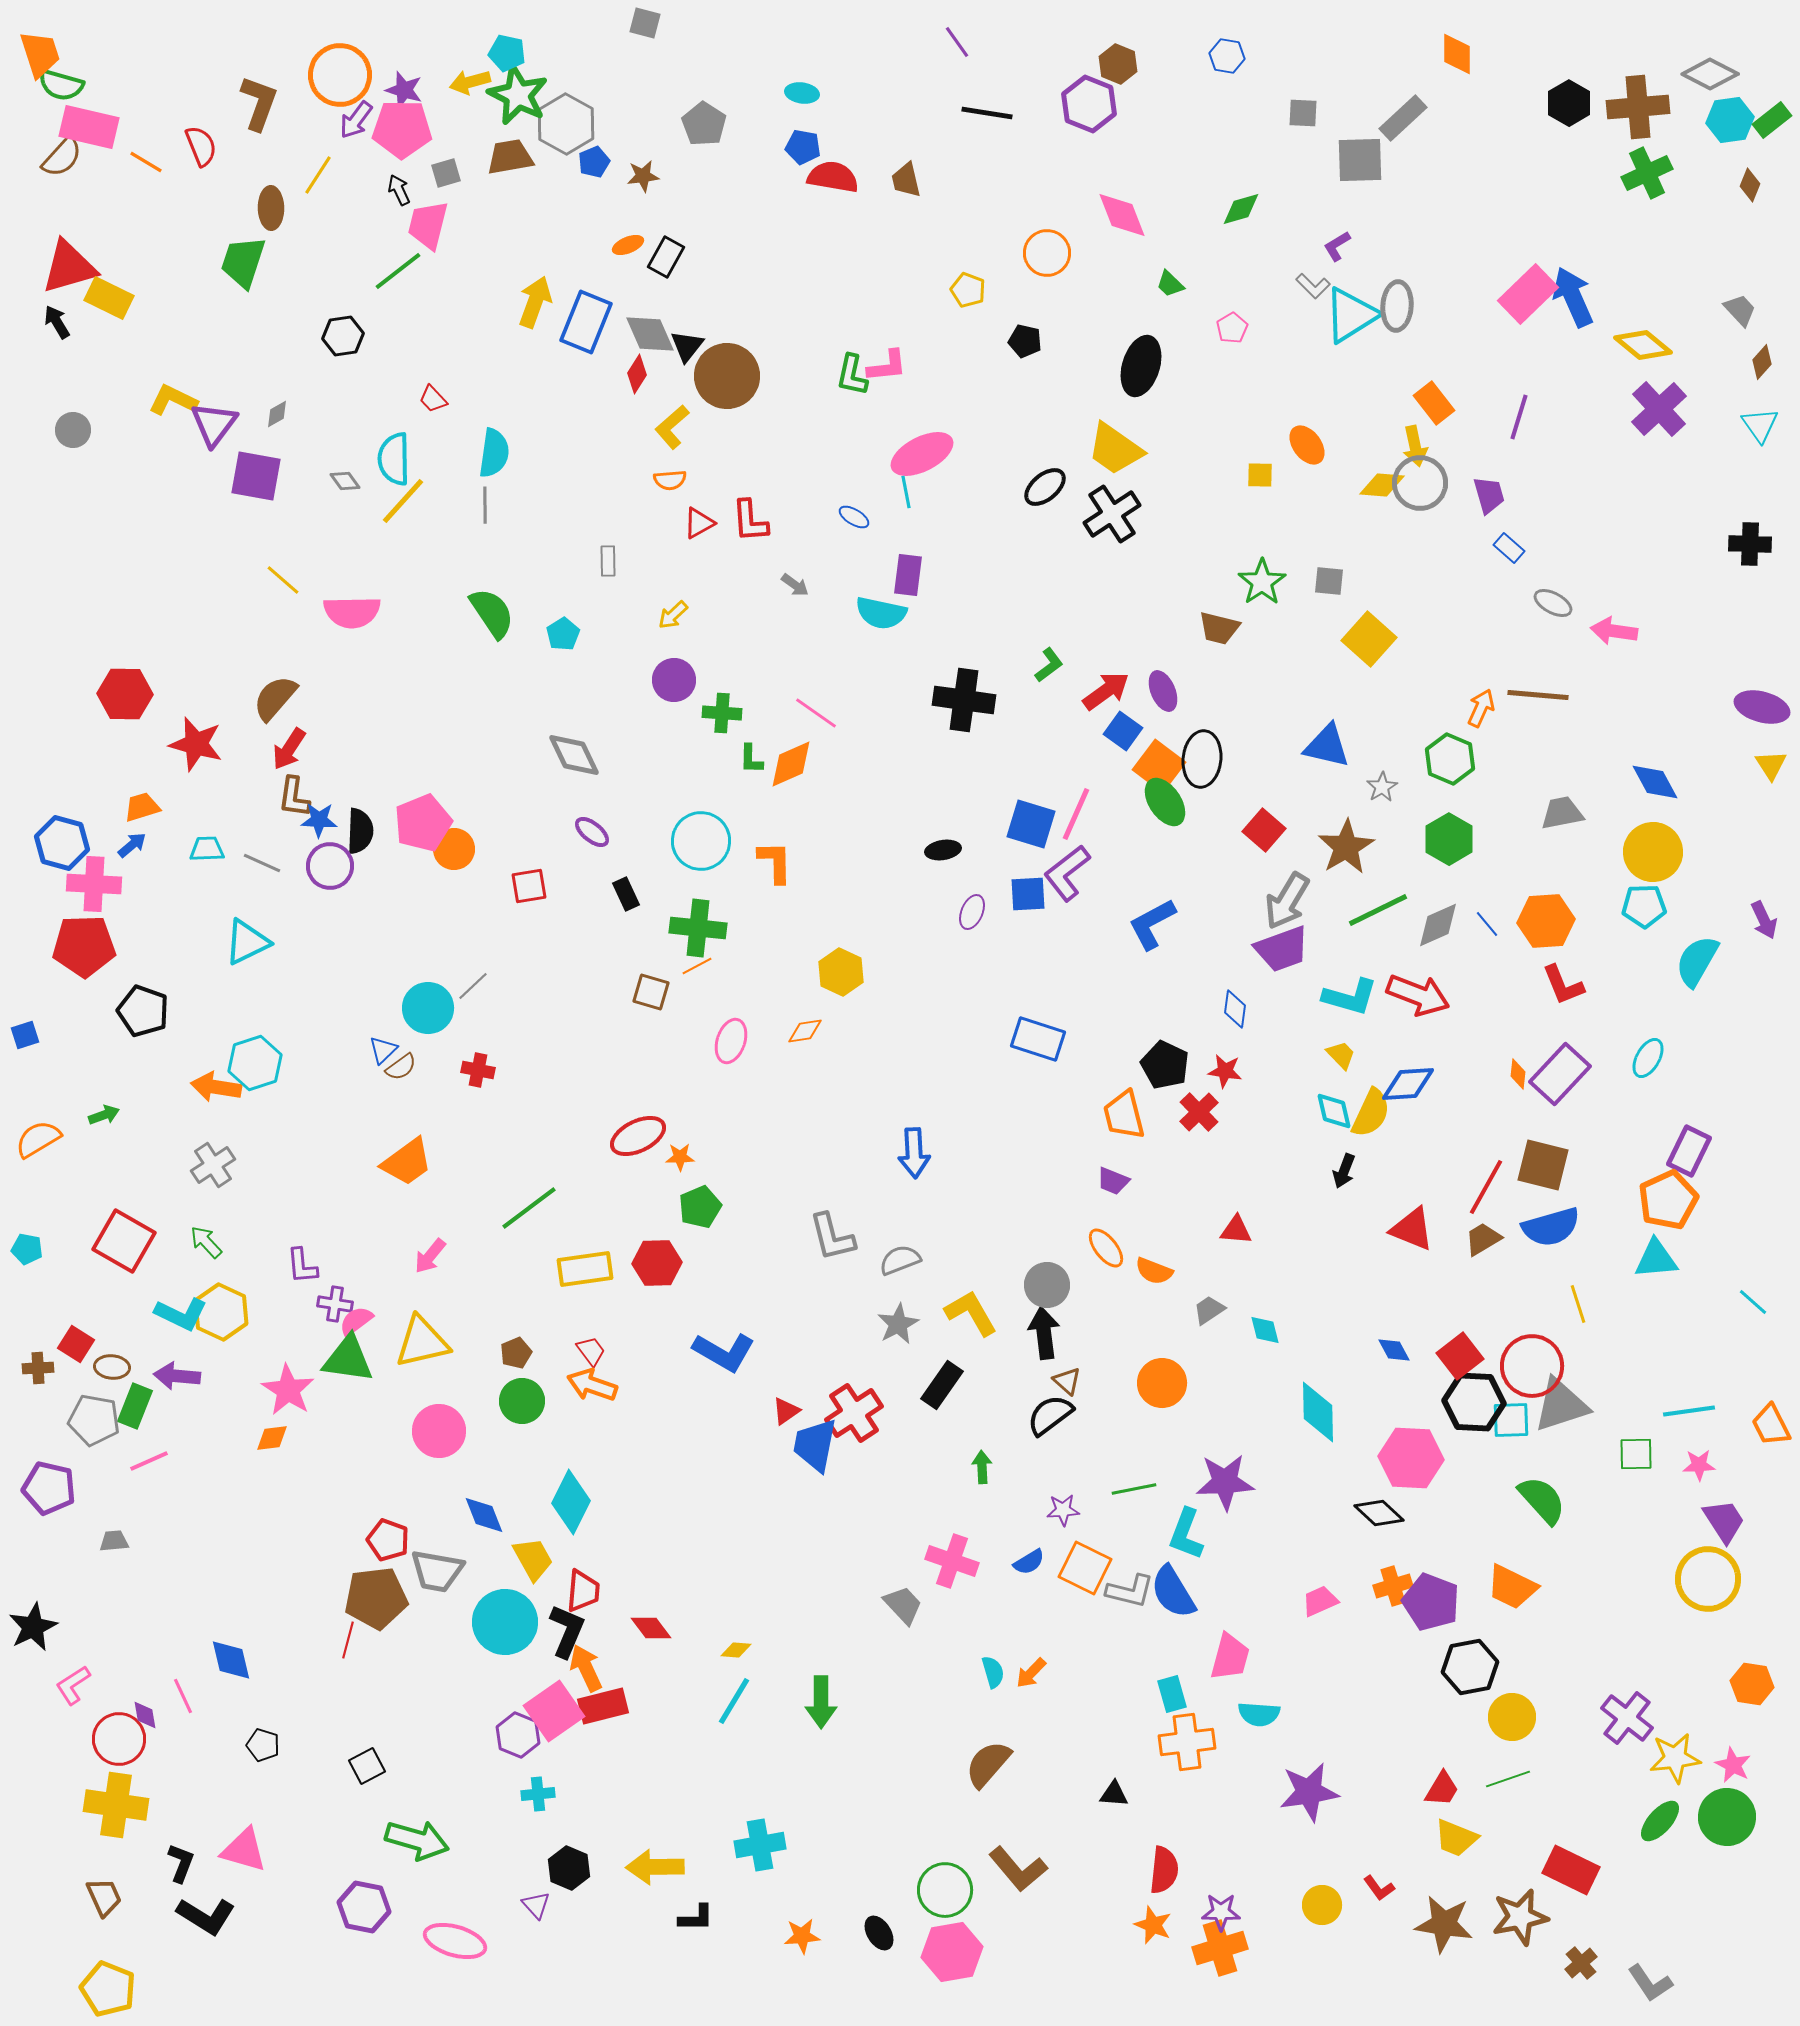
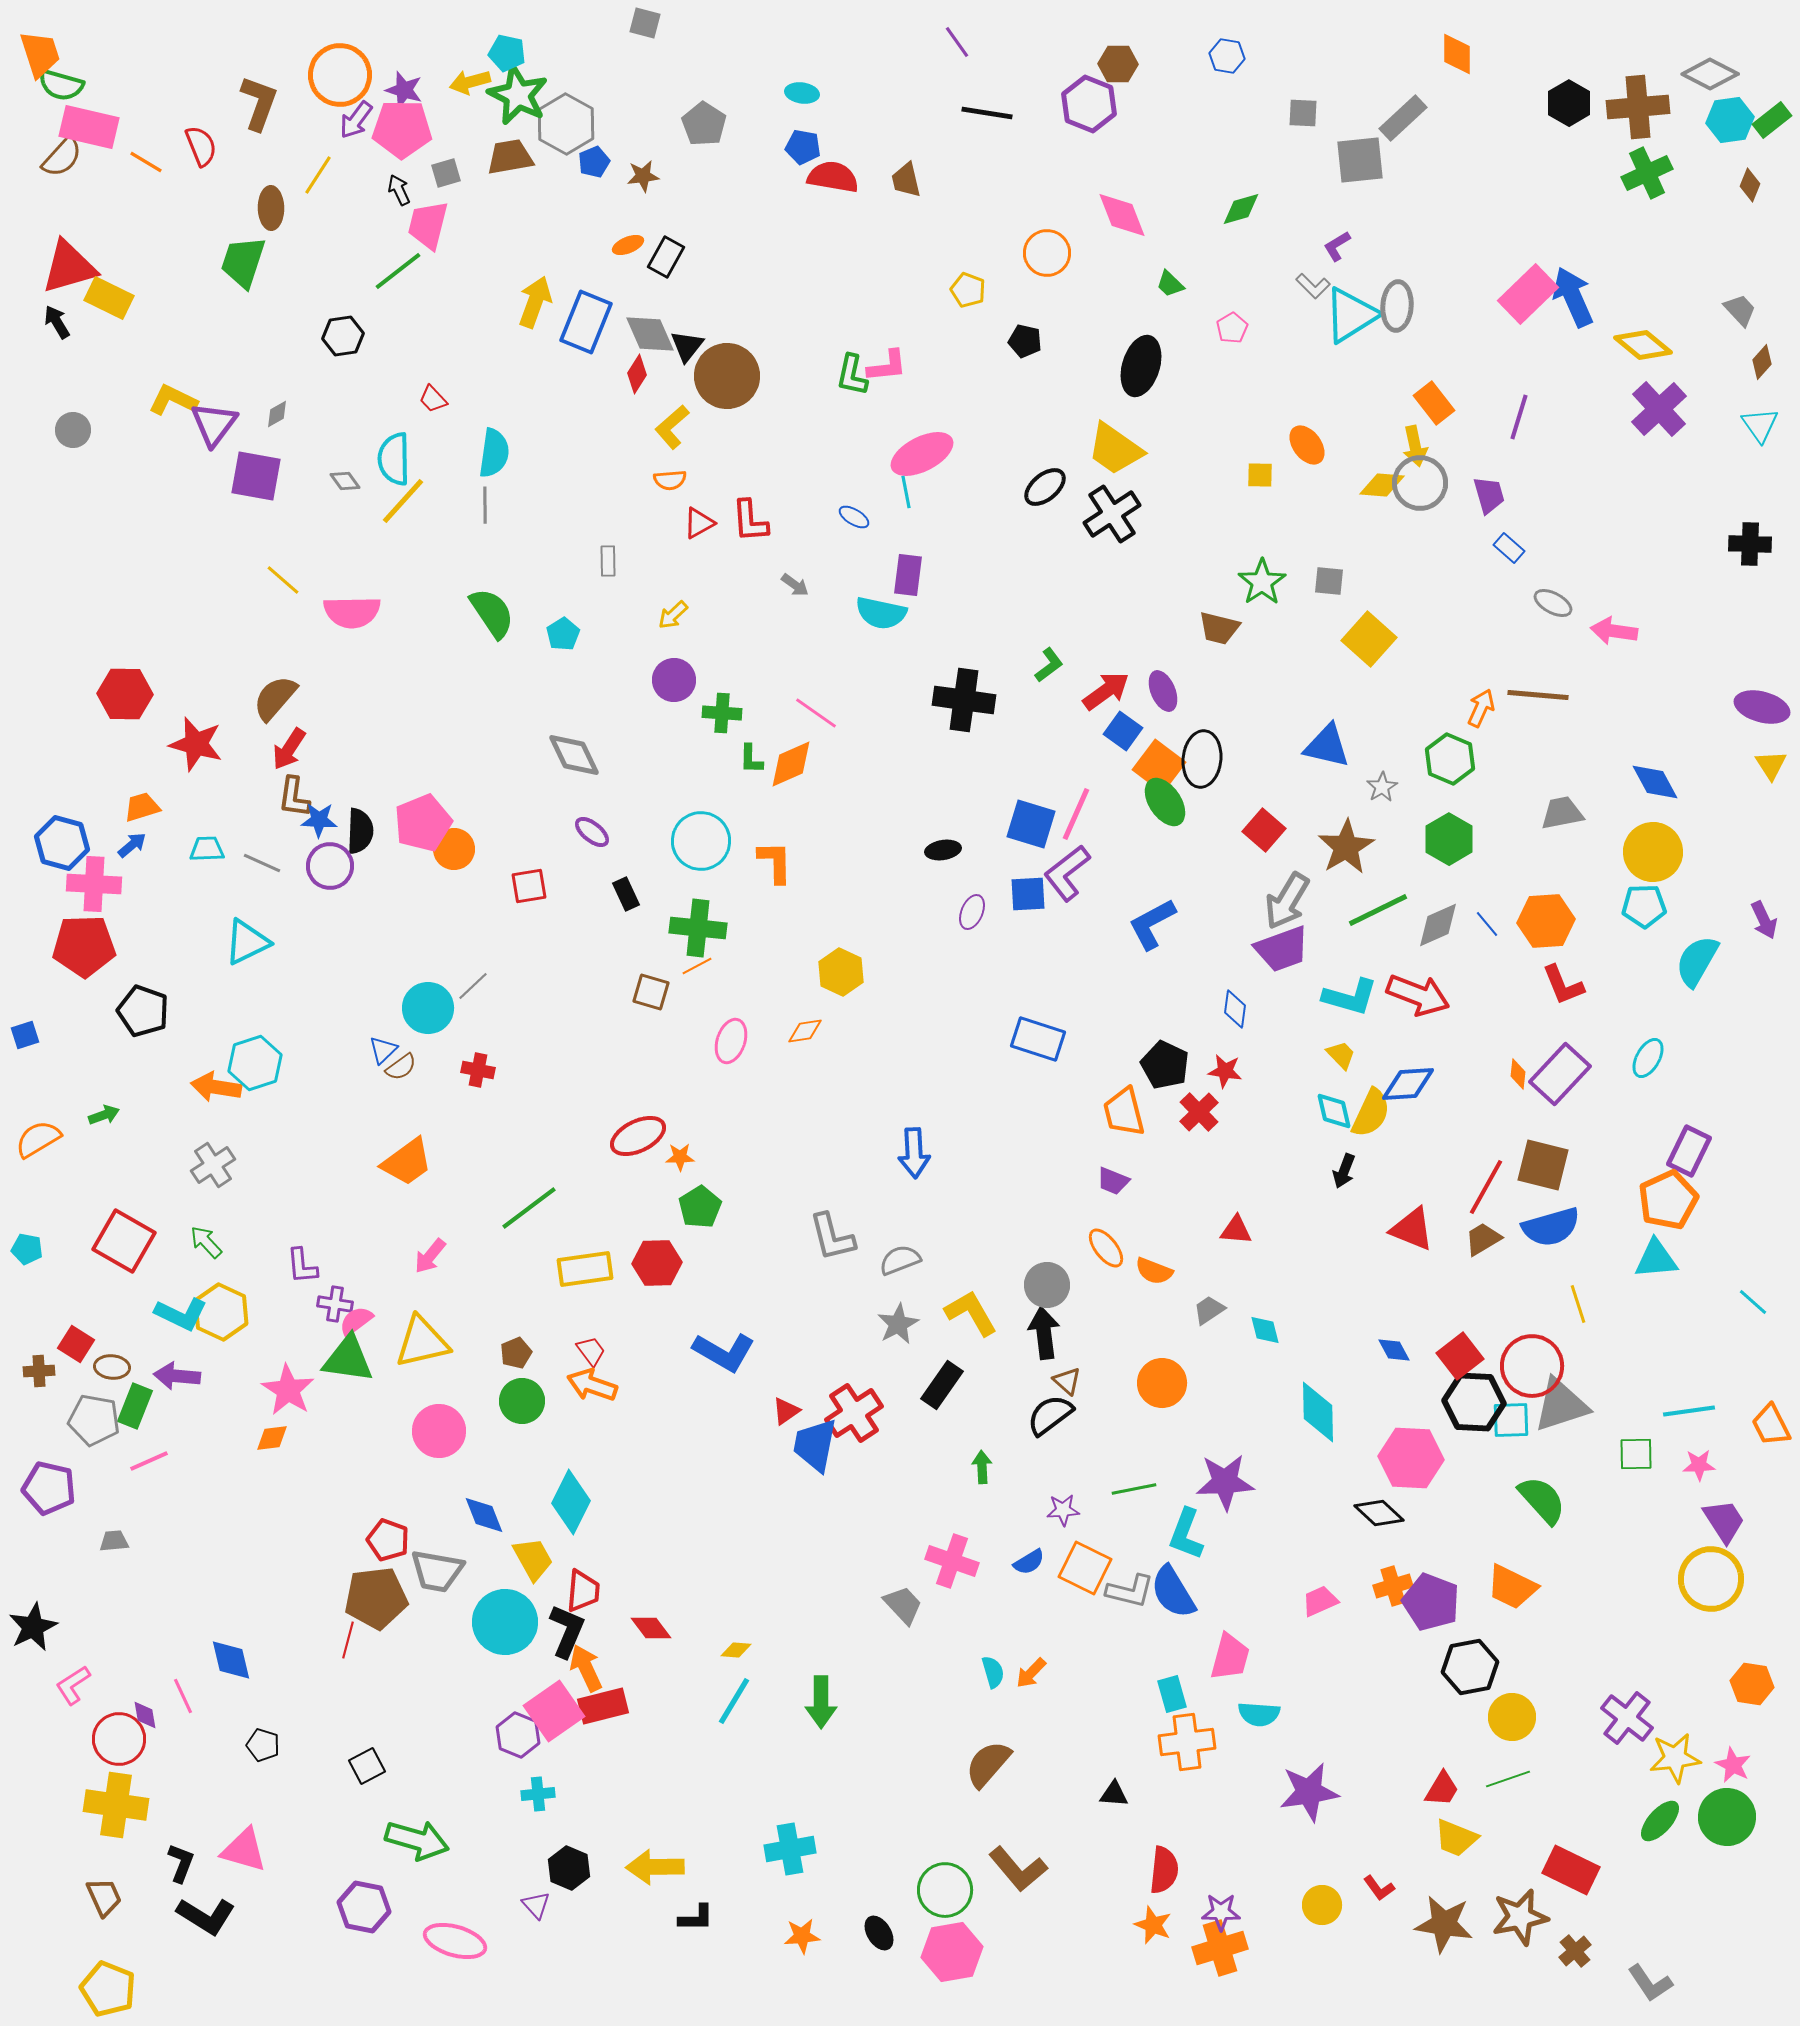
brown hexagon at (1118, 64): rotated 21 degrees counterclockwise
gray square at (1360, 160): rotated 4 degrees counterclockwise
orange trapezoid at (1124, 1115): moved 3 px up
green pentagon at (700, 1207): rotated 9 degrees counterclockwise
brown cross at (38, 1368): moved 1 px right, 3 px down
yellow circle at (1708, 1579): moved 3 px right
cyan cross at (760, 1845): moved 30 px right, 4 px down
brown cross at (1581, 1963): moved 6 px left, 12 px up
